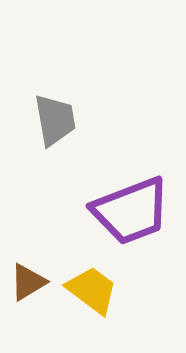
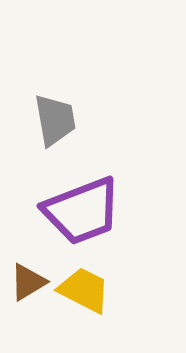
purple trapezoid: moved 49 px left
yellow trapezoid: moved 8 px left; rotated 10 degrees counterclockwise
